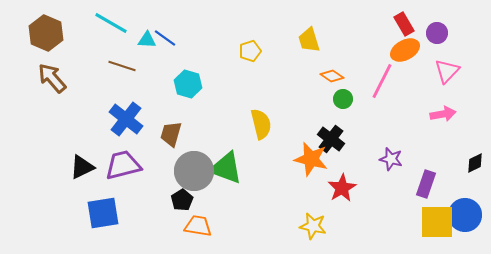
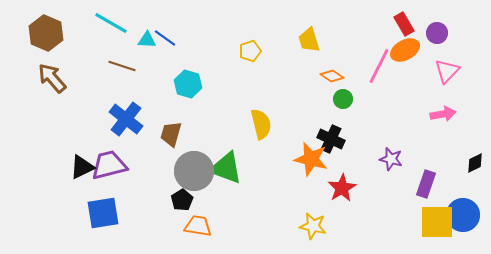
pink line: moved 3 px left, 15 px up
black cross: rotated 12 degrees counterclockwise
purple trapezoid: moved 14 px left
blue circle: moved 2 px left
